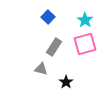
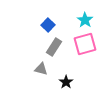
blue square: moved 8 px down
